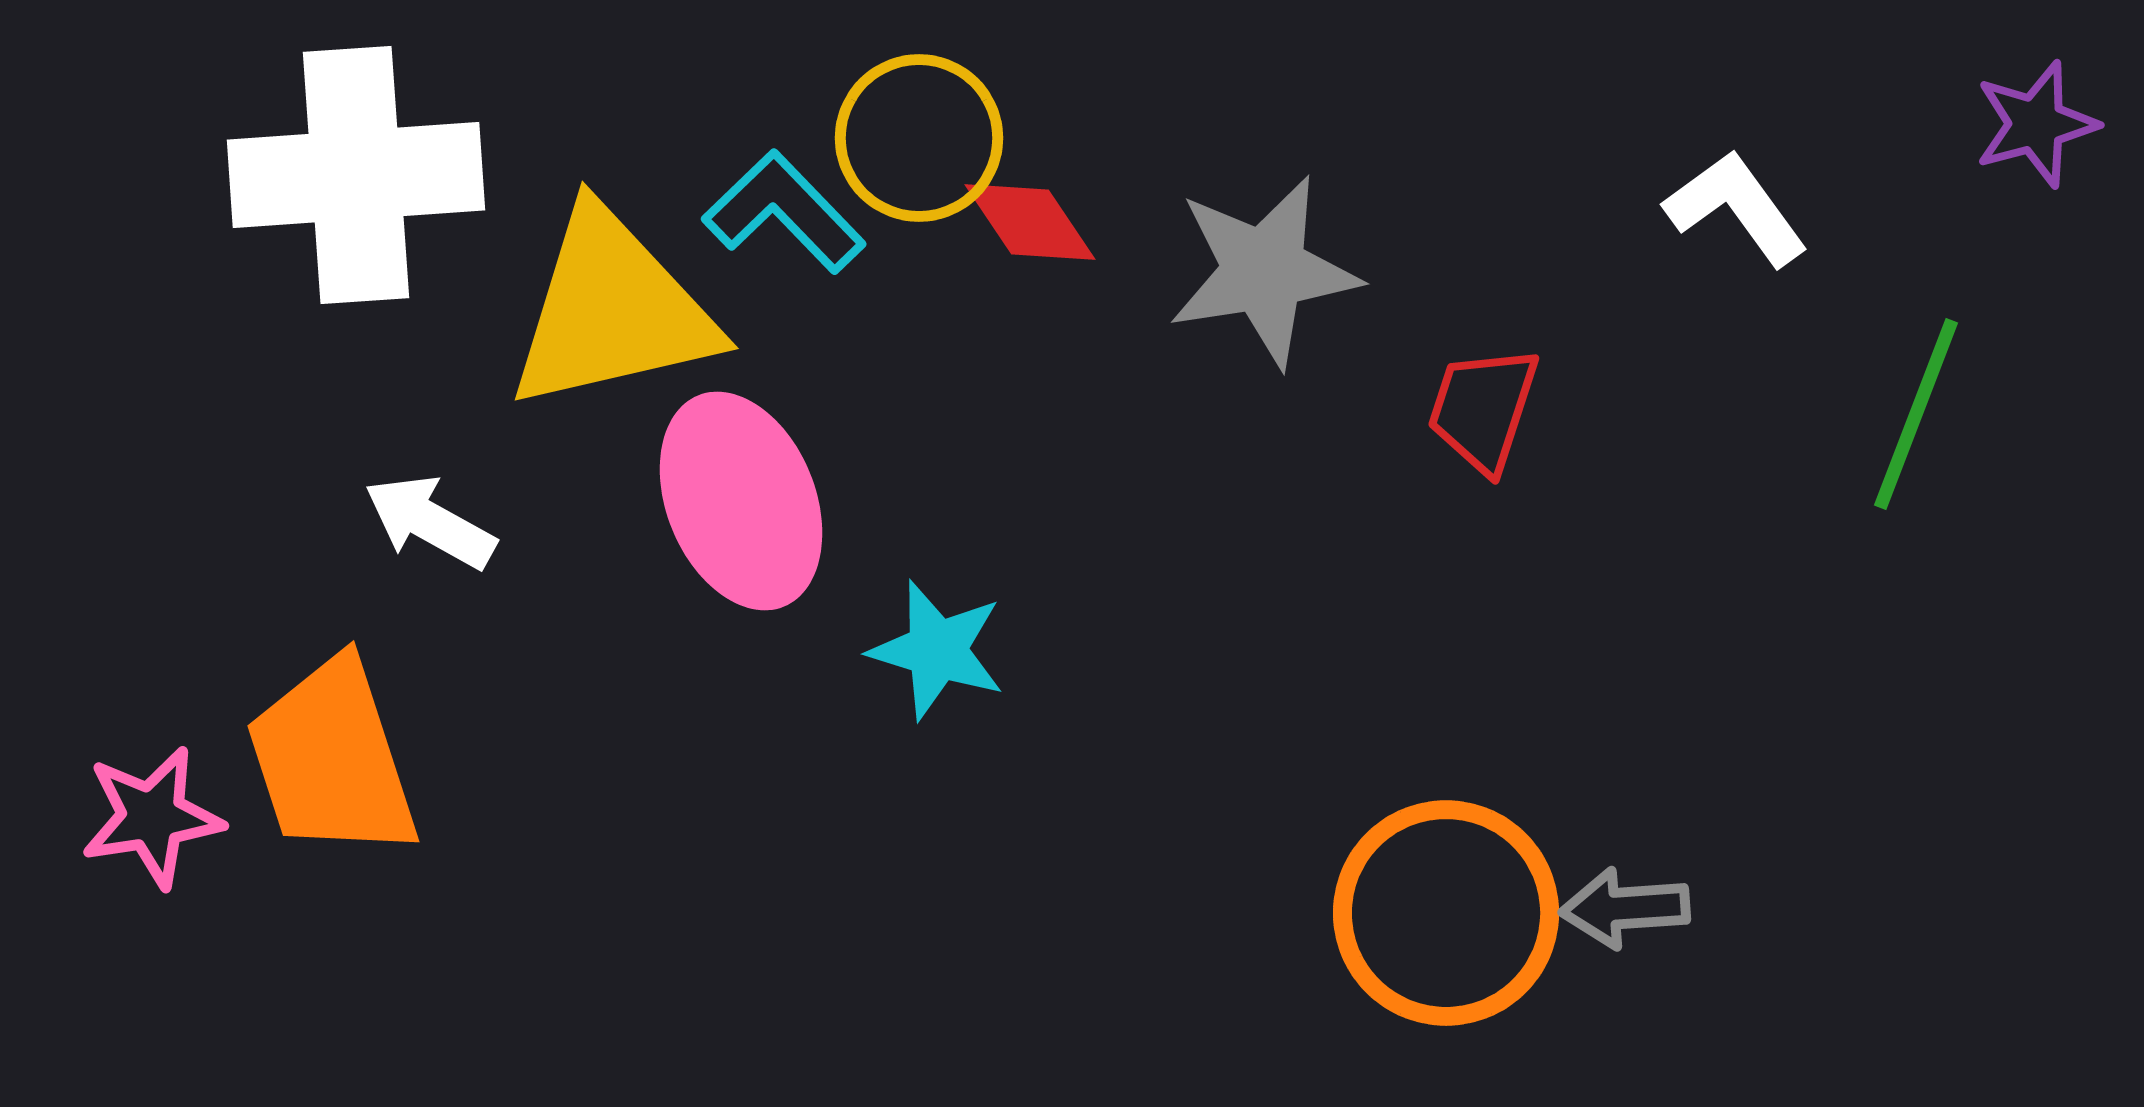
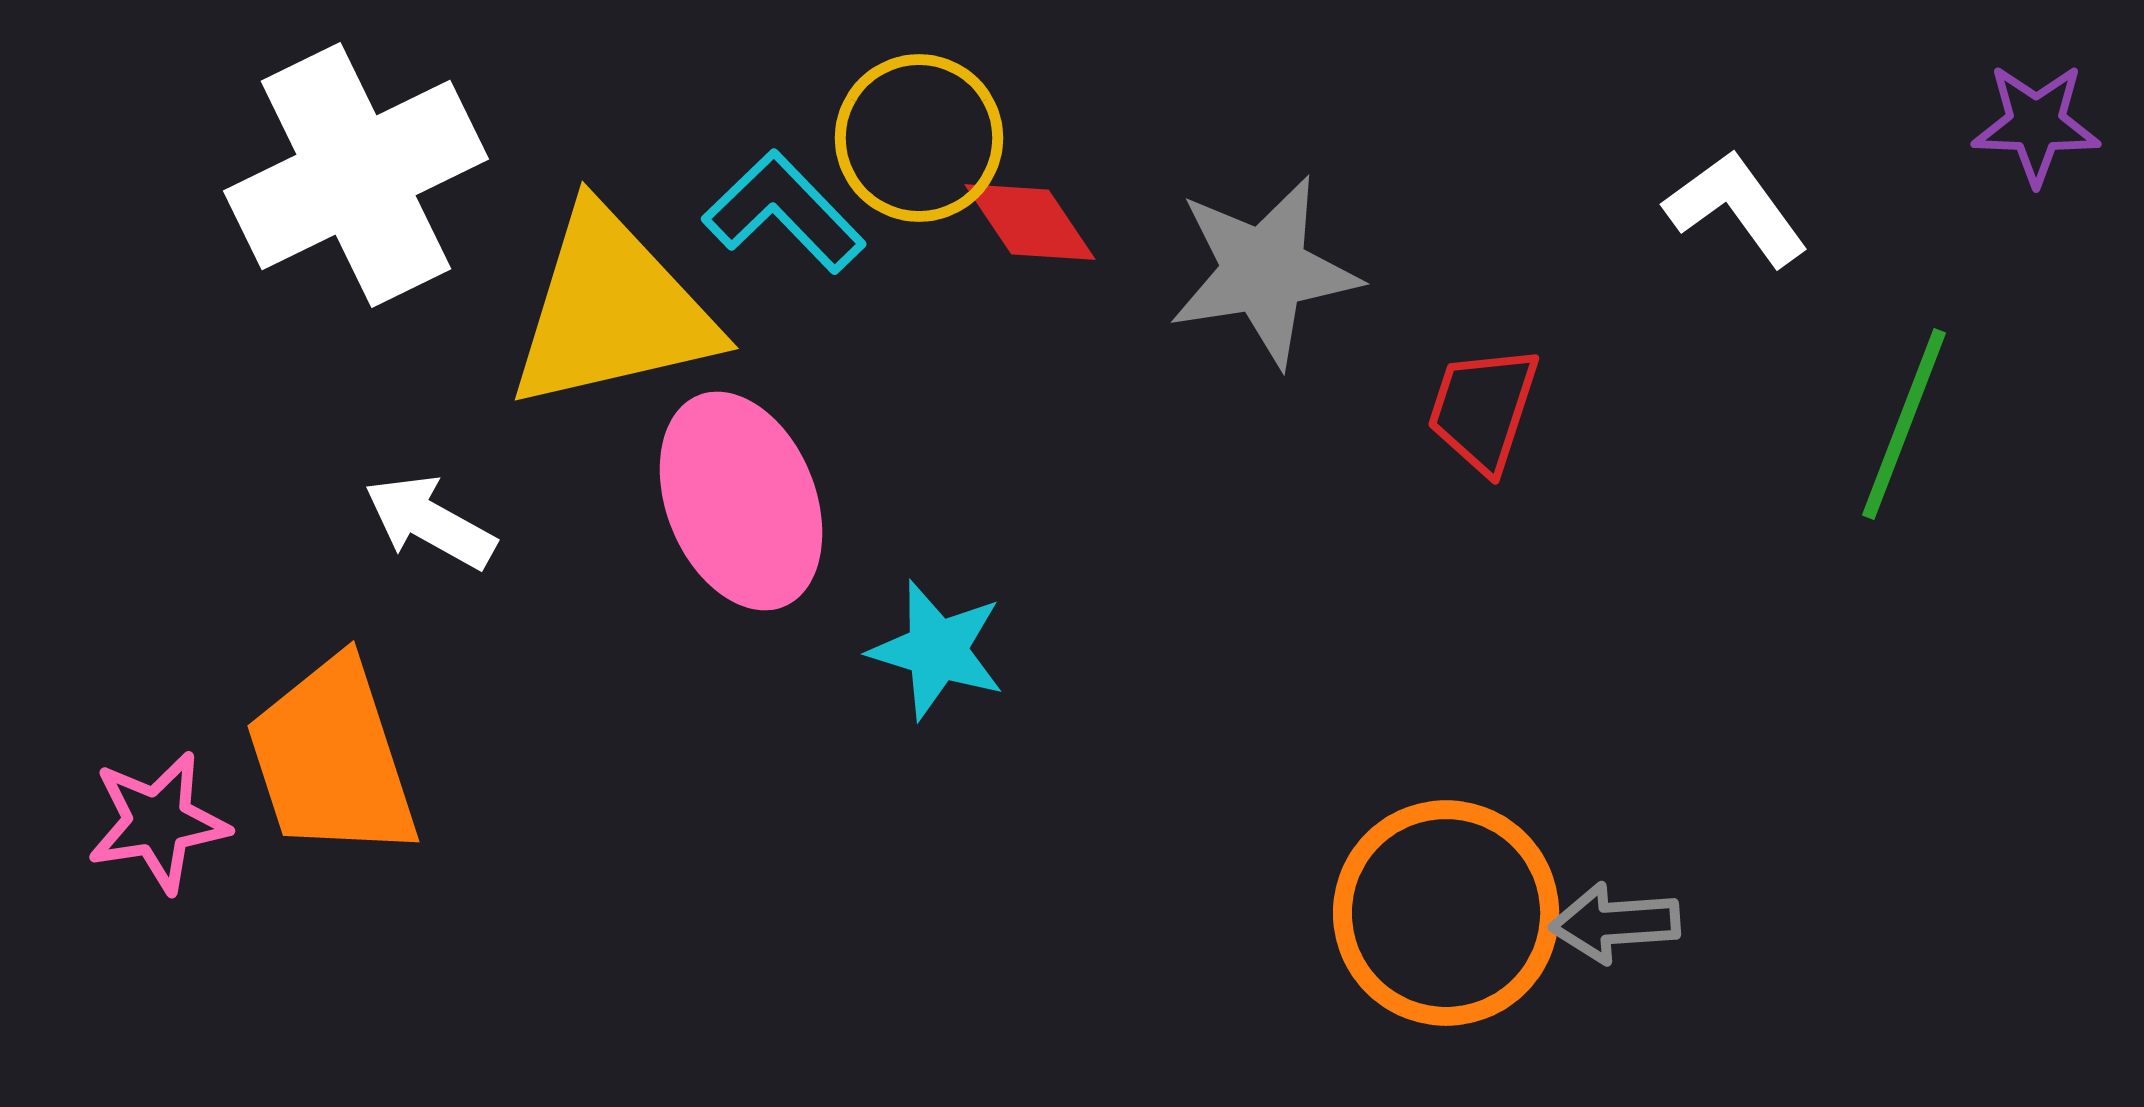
purple star: rotated 17 degrees clockwise
white cross: rotated 22 degrees counterclockwise
green line: moved 12 px left, 10 px down
pink star: moved 6 px right, 5 px down
gray arrow: moved 10 px left, 15 px down
